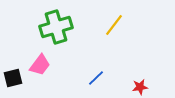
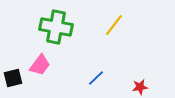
green cross: rotated 28 degrees clockwise
